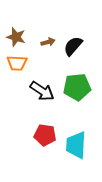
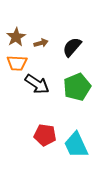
brown star: rotated 24 degrees clockwise
brown arrow: moved 7 px left, 1 px down
black semicircle: moved 1 px left, 1 px down
green pentagon: rotated 16 degrees counterclockwise
black arrow: moved 5 px left, 7 px up
cyan trapezoid: rotated 28 degrees counterclockwise
